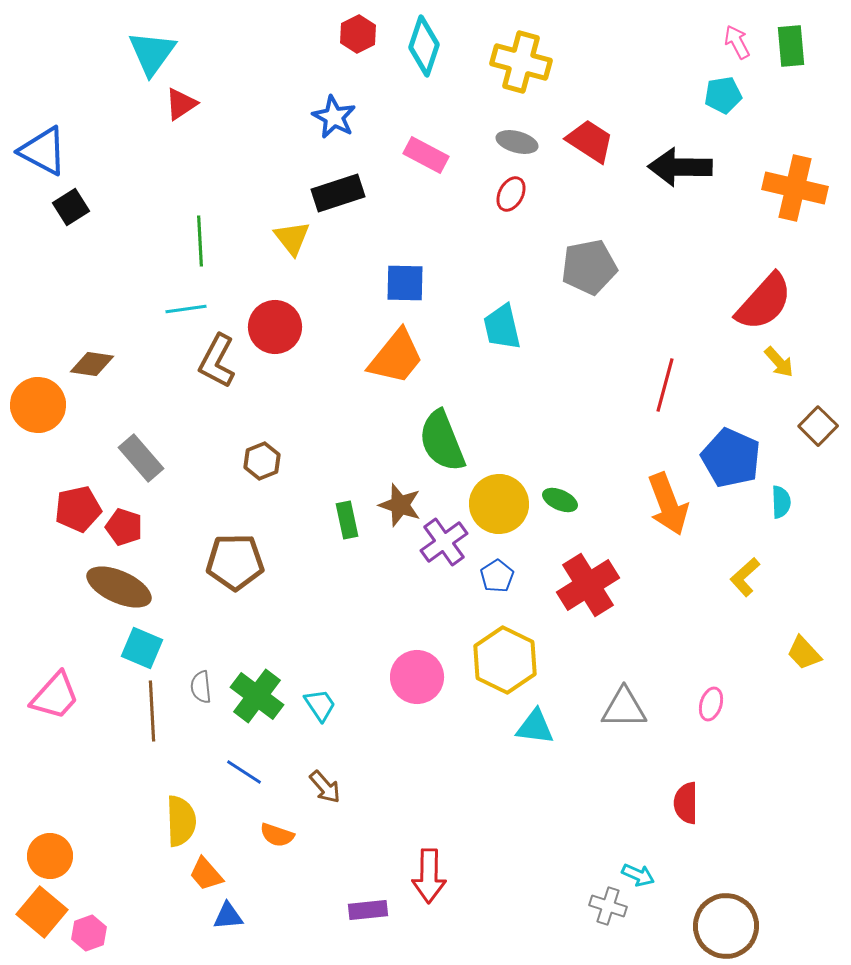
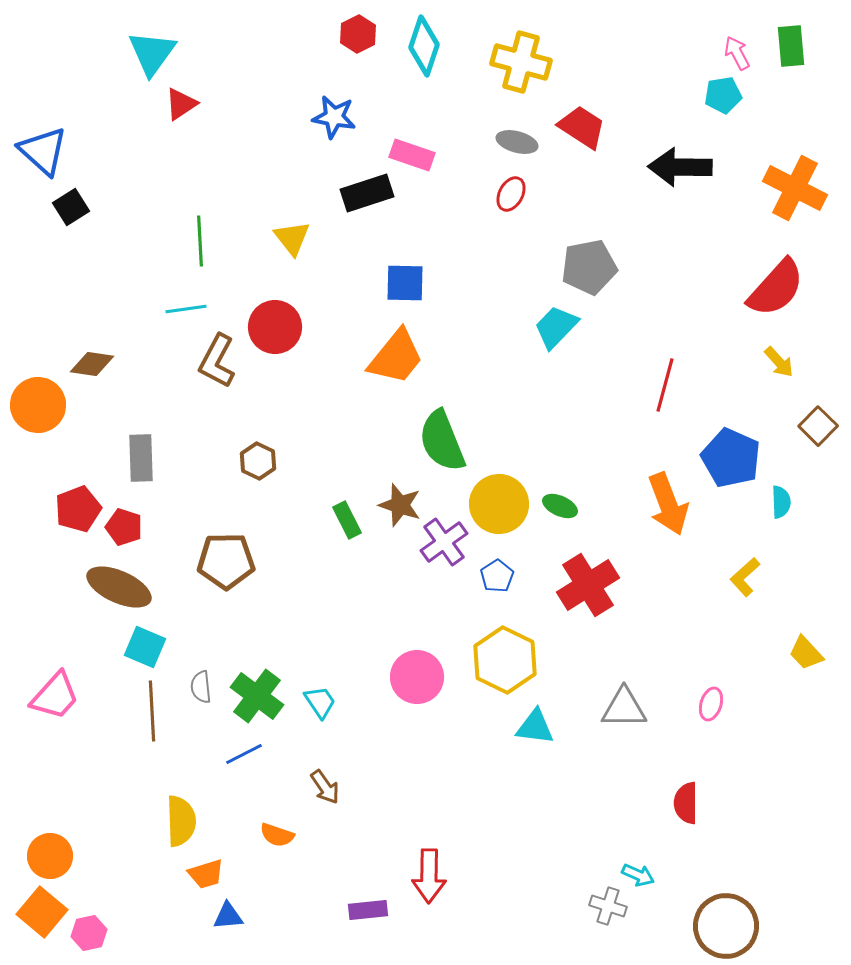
pink arrow at (737, 42): moved 11 px down
blue star at (334, 117): rotated 18 degrees counterclockwise
red trapezoid at (590, 141): moved 8 px left, 14 px up
blue triangle at (43, 151): rotated 14 degrees clockwise
pink rectangle at (426, 155): moved 14 px left; rotated 9 degrees counterclockwise
orange cross at (795, 188): rotated 14 degrees clockwise
black rectangle at (338, 193): moved 29 px right
red semicircle at (764, 302): moved 12 px right, 14 px up
cyan trapezoid at (502, 327): moved 54 px right; rotated 57 degrees clockwise
gray rectangle at (141, 458): rotated 39 degrees clockwise
brown hexagon at (262, 461): moved 4 px left; rotated 12 degrees counterclockwise
green ellipse at (560, 500): moved 6 px down
red pentagon at (78, 509): rotated 9 degrees counterclockwise
green rectangle at (347, 520): rotated 15 degrees counterclockwise
brown pentagon at (235, 562): moved 9 px left, 1 px up
cyan square at (142, 648): moved 3 px right, 1 px up
yellow trapezoid at (804, 653): moved 2 px right
cyan trapezoid at (320, 705): moved 3 px up
blue line at (244, 772): moved 18 px up; rotated 60 degrees counterclockwise
brown arrow at (325, 787): rotated 6 degrees clockwise
orange trapezoid at (206, 874): rotated 66 degrees counterclockwise
pink hexagon at (89, 933): rotated 8 degrees clockwise
